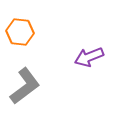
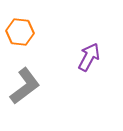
purple arrow: rotated 140 degrees clockwise
